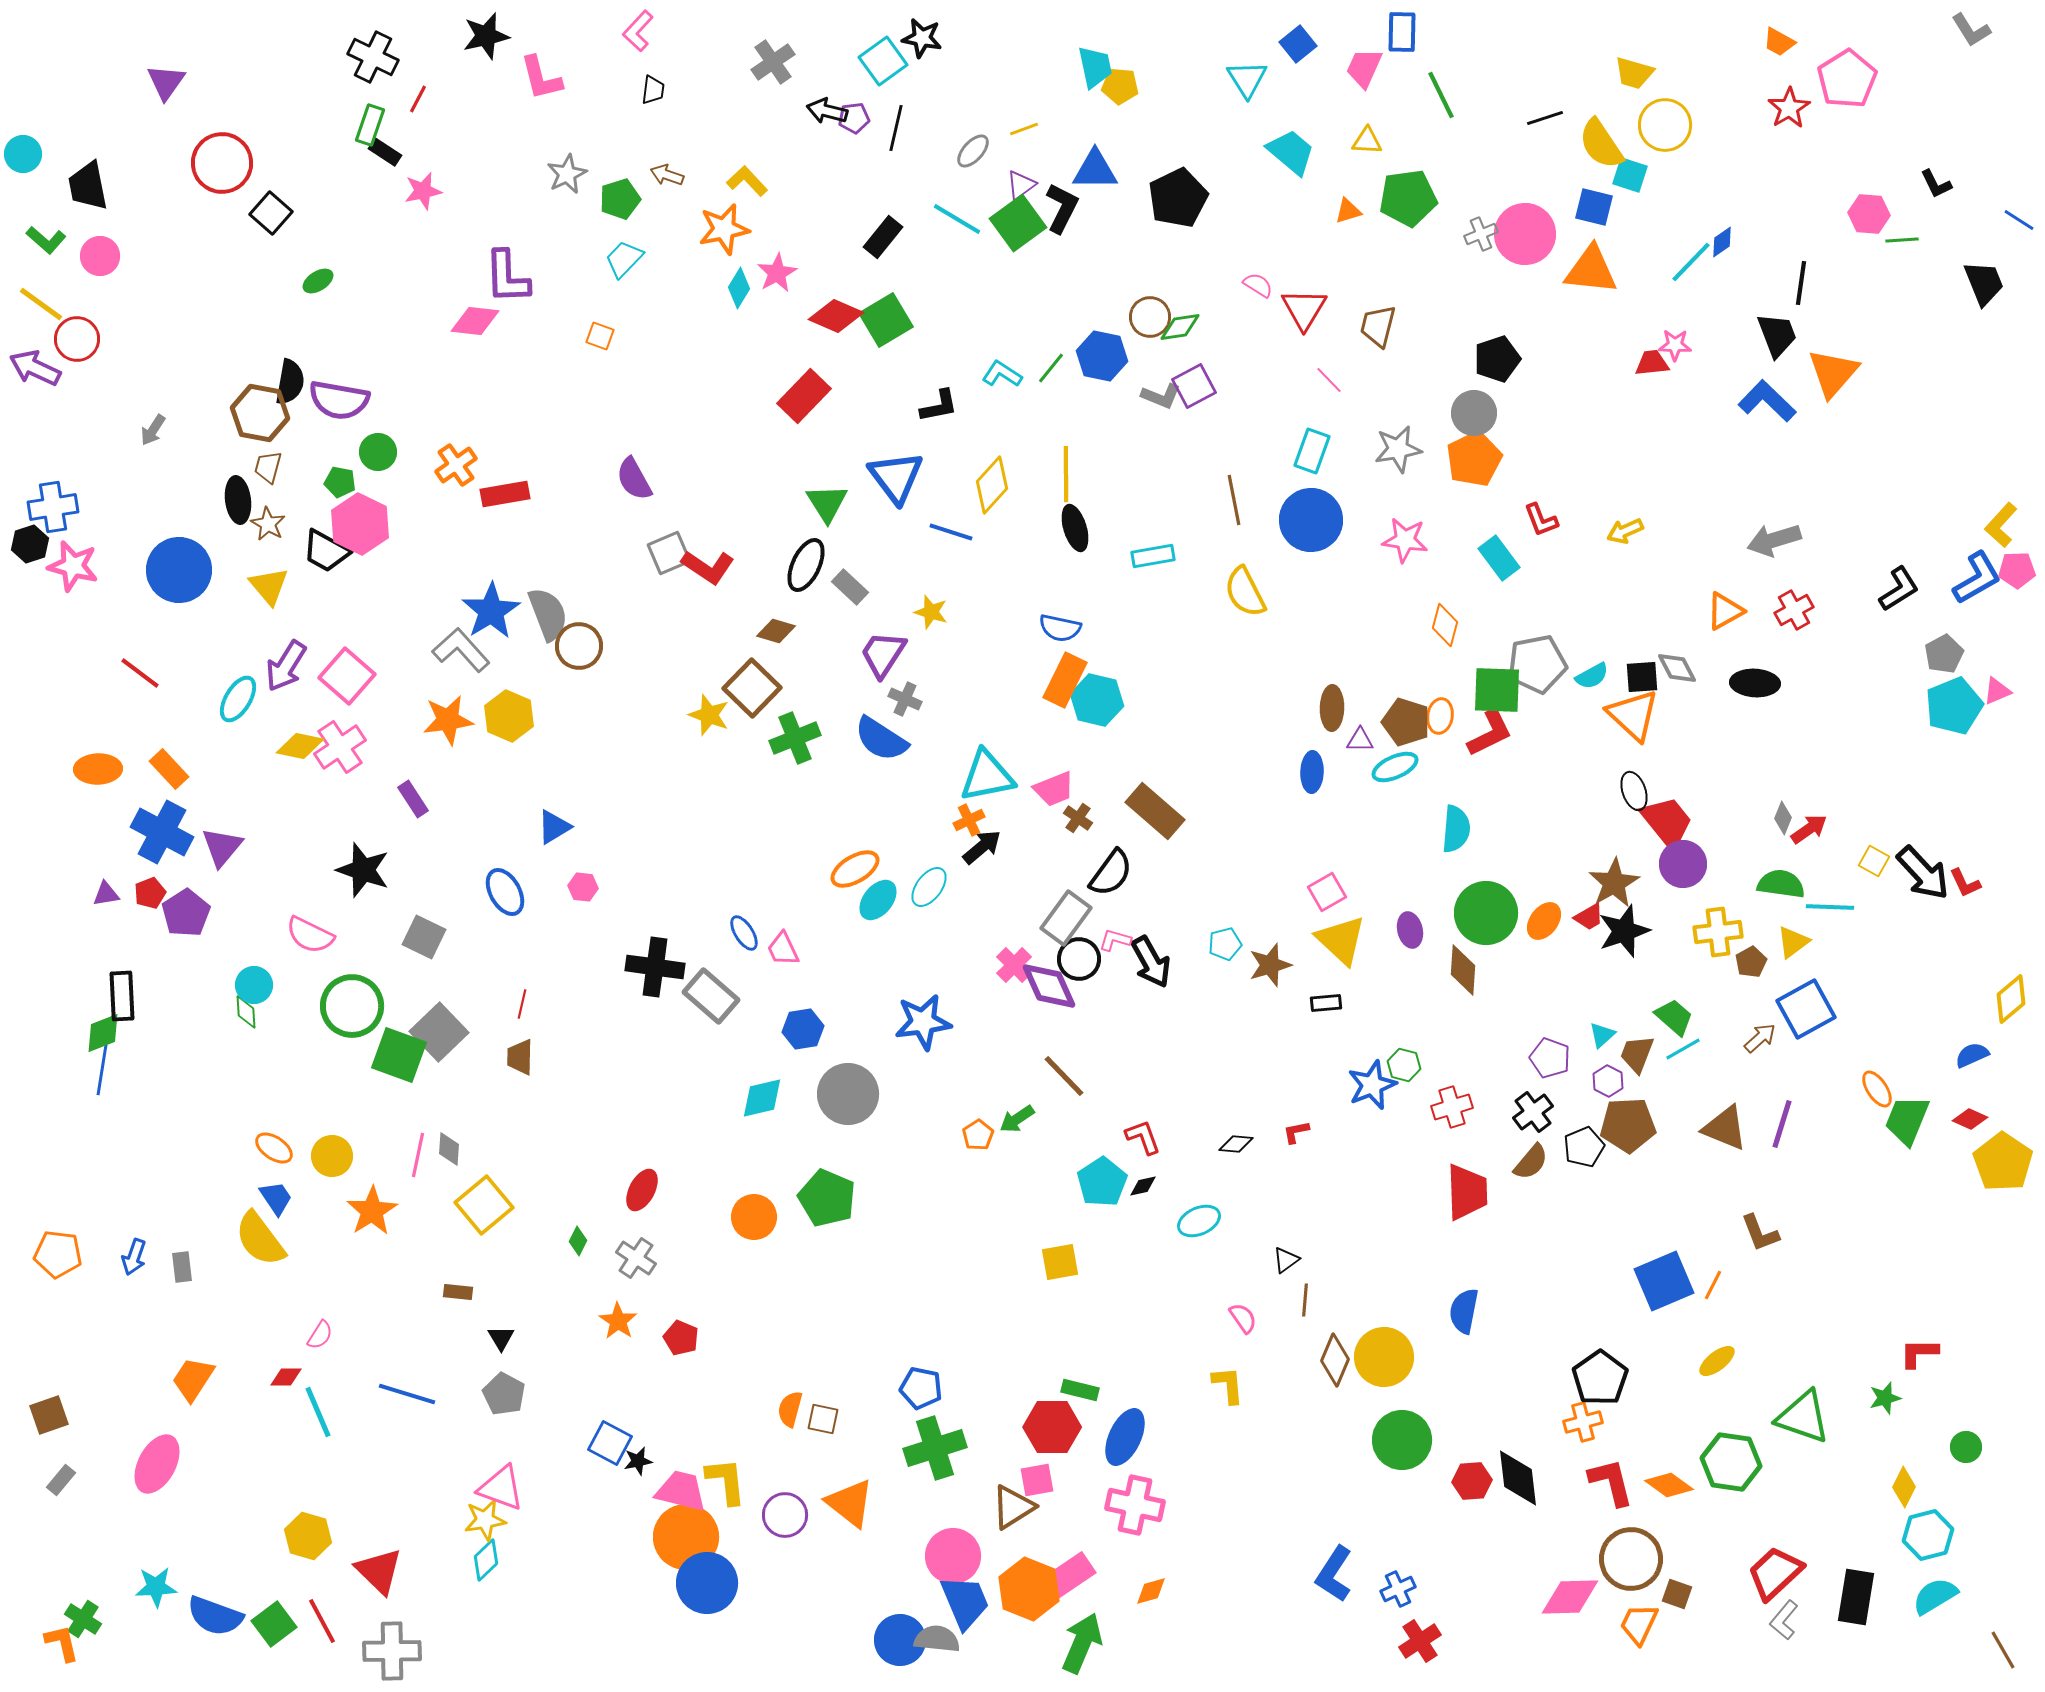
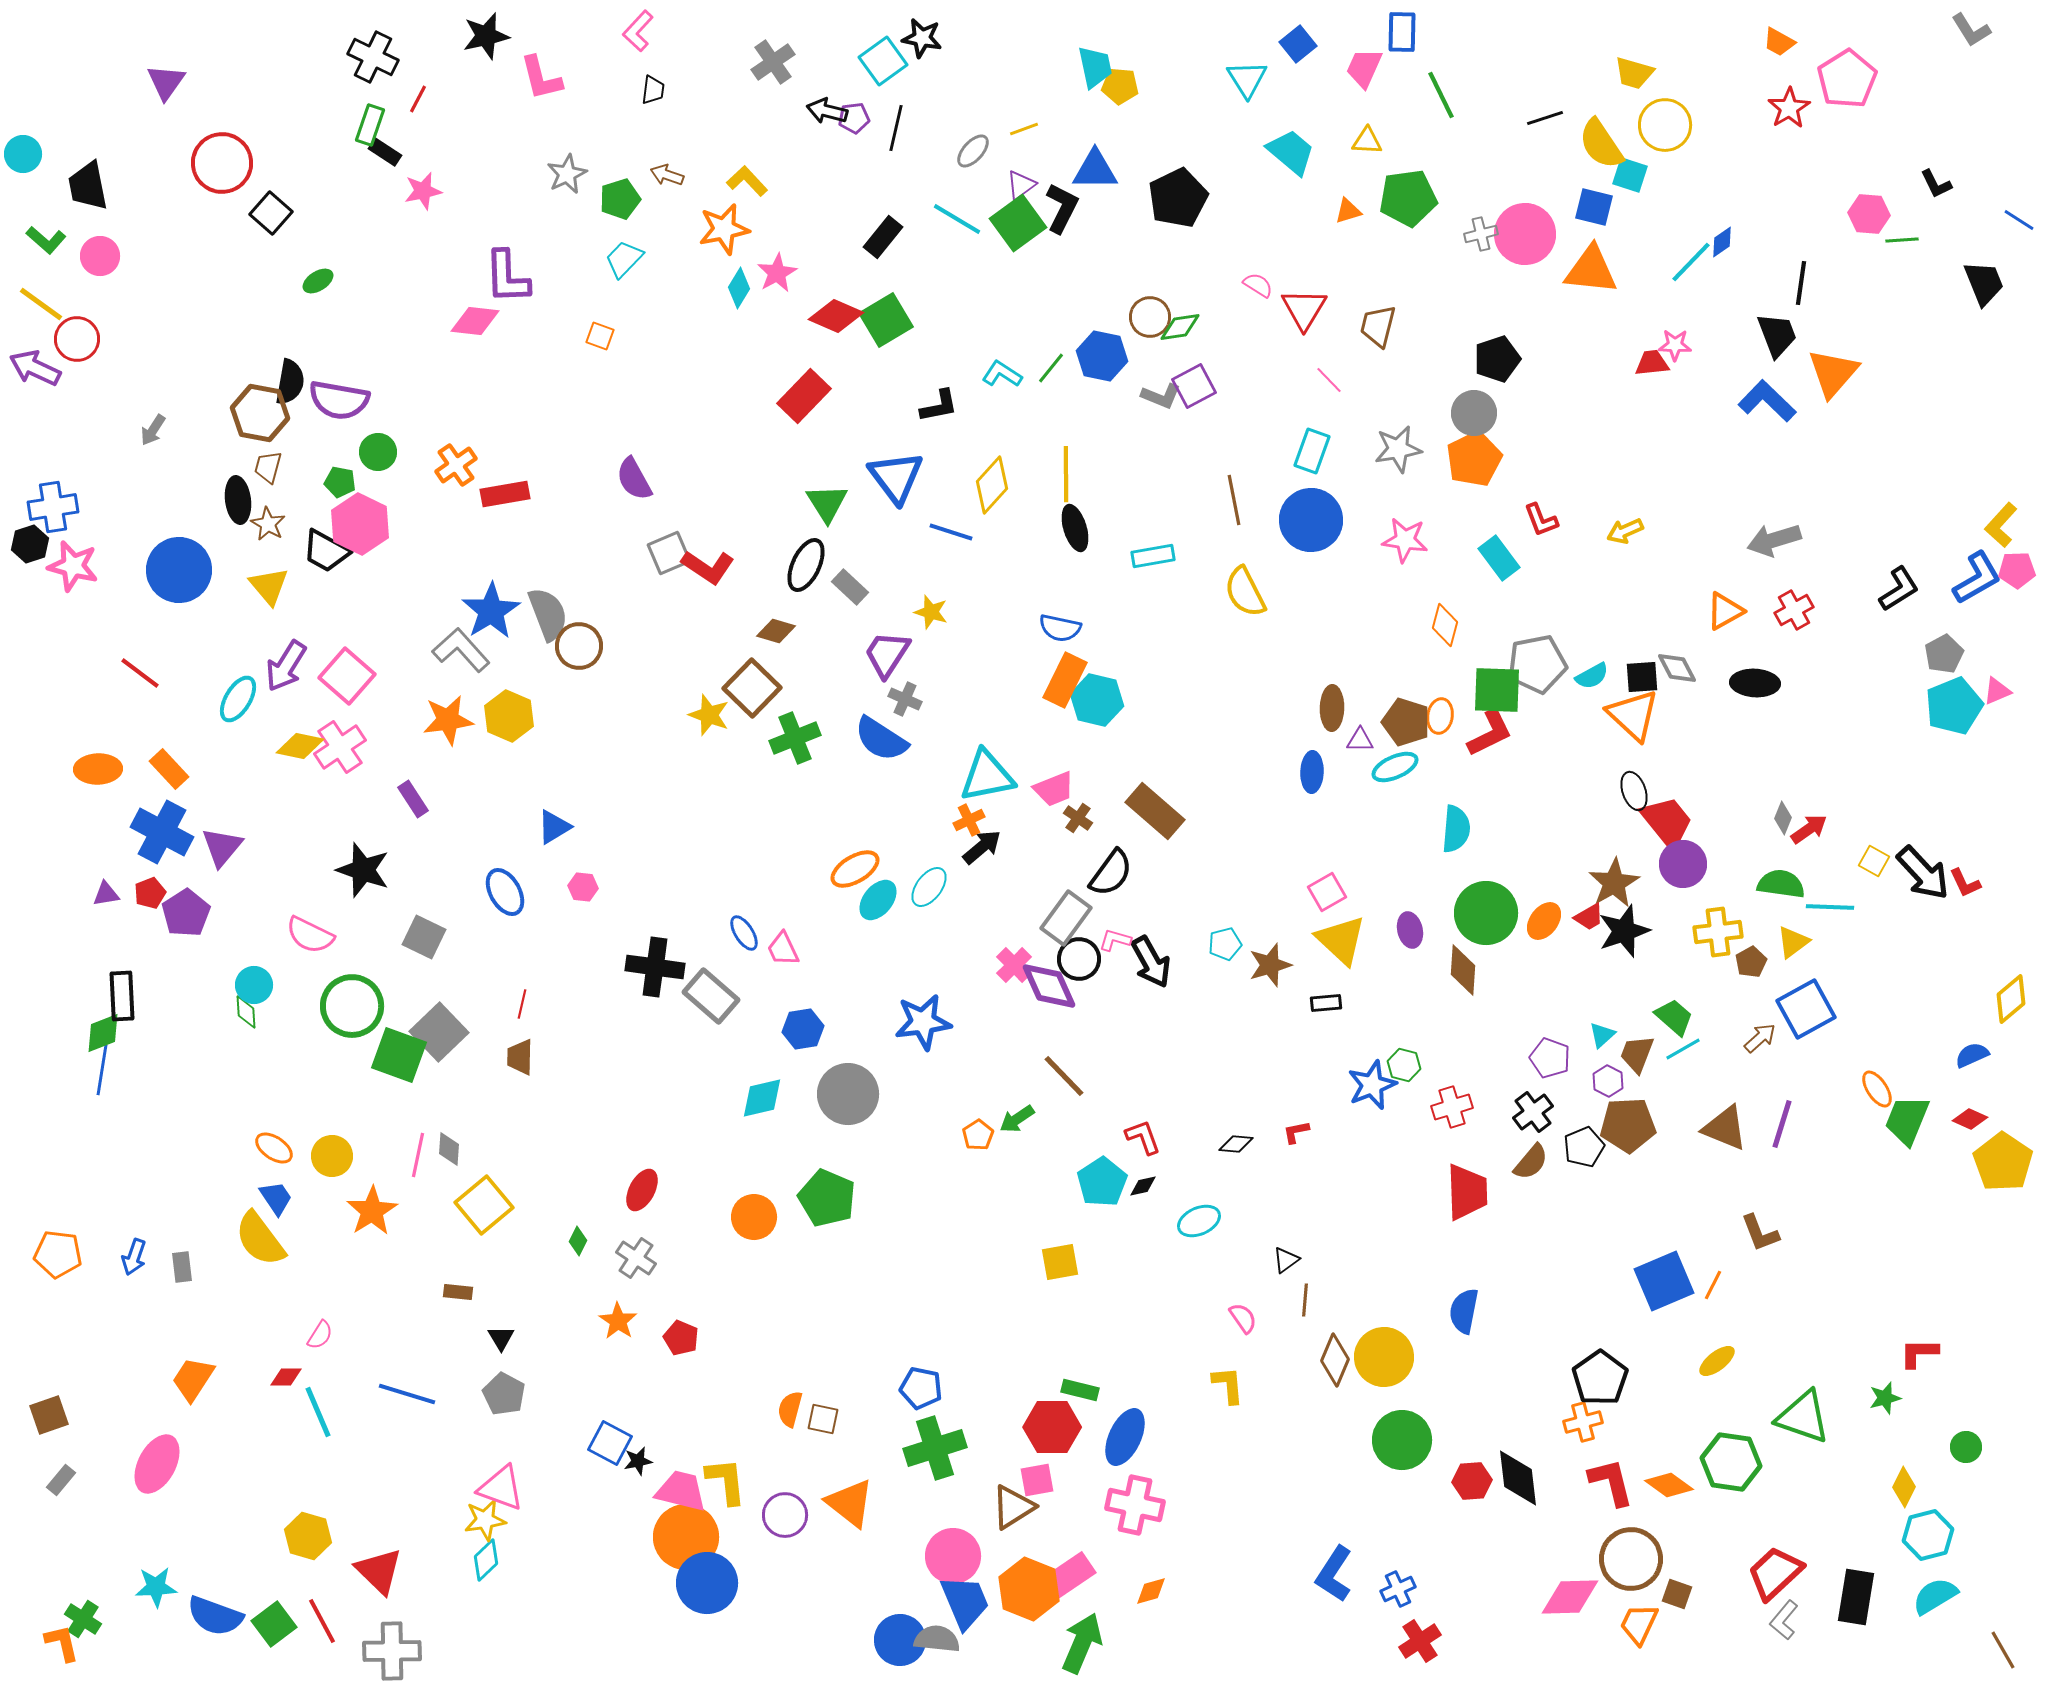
gray cross at (1481, 234): rotated 8 degrees clockwise
purple trapezoid at (883, 654): moved 4 px right
